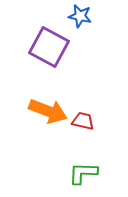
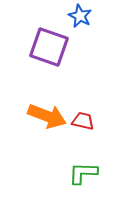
blue star: rotated 15 degrees clockwise
purple square: rotated 9 degrees counterclockwise
orange arrow: moved 1 px left, 5 px down
